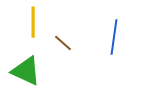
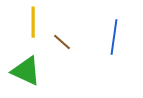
brown line: moved 1 px left, 1 px up
